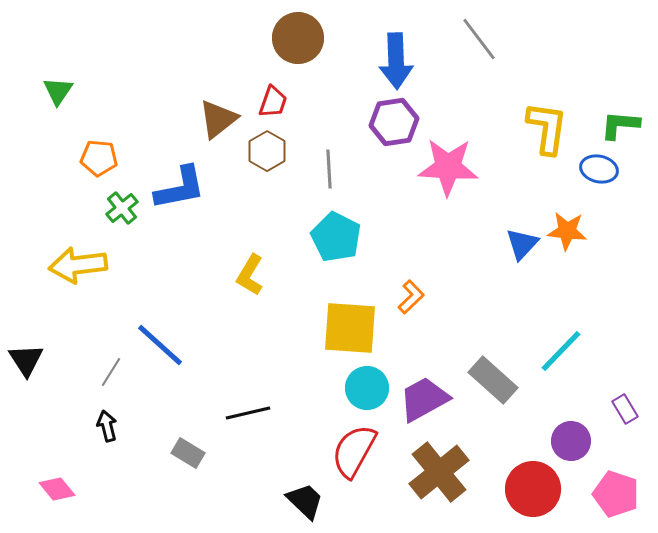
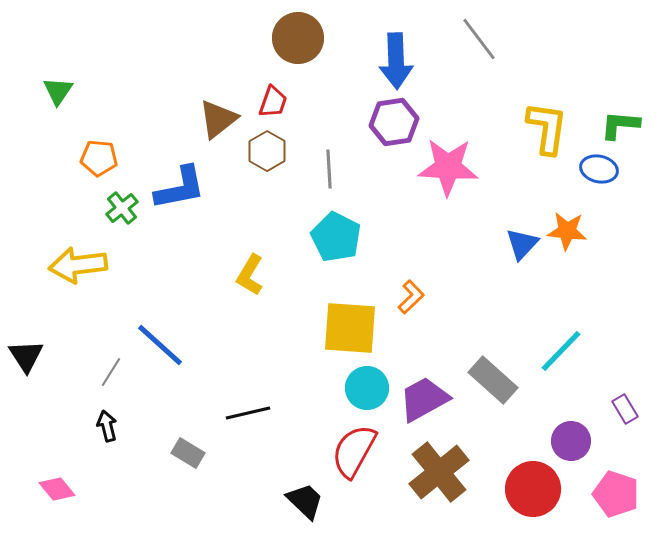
black triangle at (26, 360): moved 4 px up
